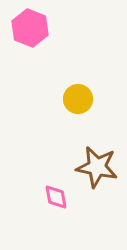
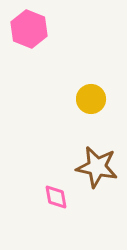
pink hexagon: moved 1 px left, 1 px down
yellow circle: moved 13 px right
